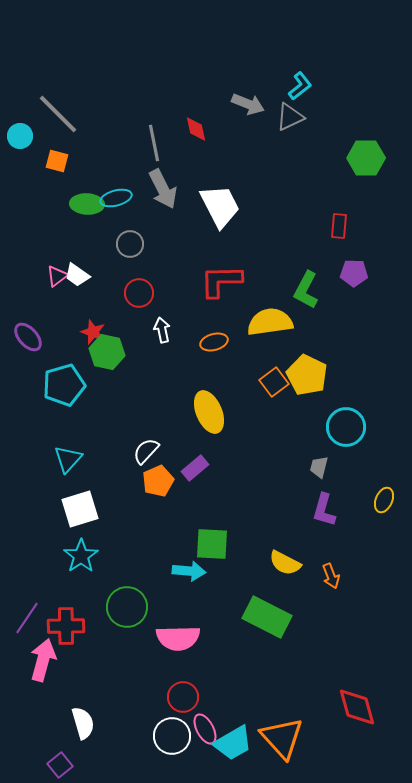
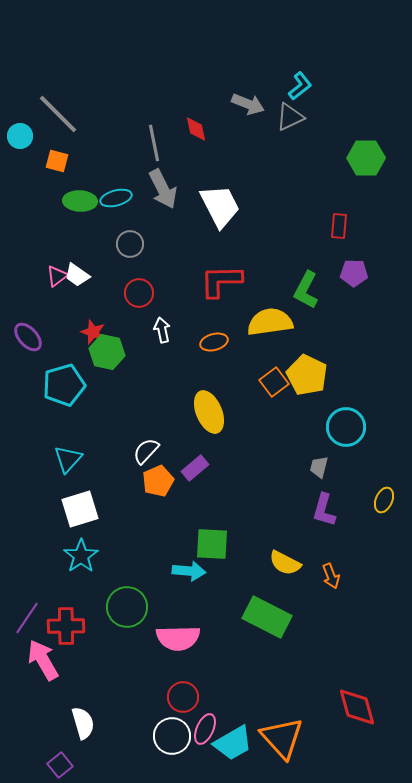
green ellipse at (87, 204): moved 7 px left, 3 px up
pink arrow at (43, 660): rotated 45 degrees counterclockwise
pink ellipse at (205, 729): rotated 52 degrees clockwise
